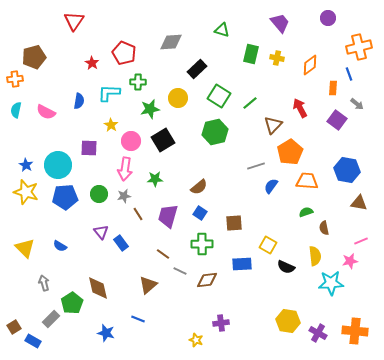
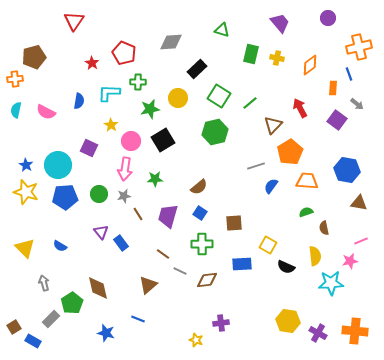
purple square at (89, 148): rotated 24 degrees clockwise
